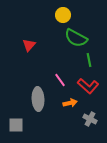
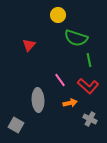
yellow circle: moved 5 px left
green semicircle: rotated 10 degrees counterclockwise
gray ellipse: moved 1 px down
gray square: rotated 28 degrees clockwise
